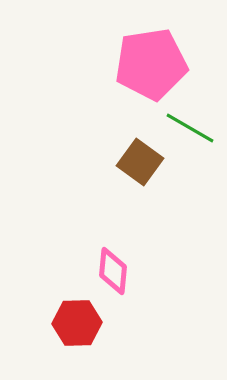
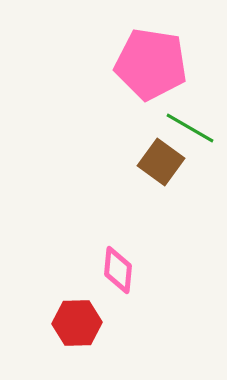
pink pentagon: rotated 18 degrees clockwise
brown square: moved 21 px right
pink diamond: moved 5 px right, 1 px up
